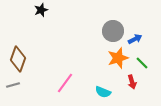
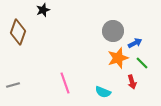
black star: moved 2 px right
blue arrow: moved 4 px down
brown diamond: moved 27 px up
pink line: rotated 55 degrees counterclockwise
